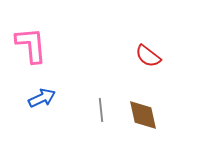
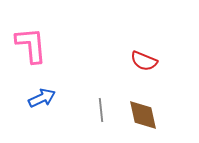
red semicircle: moved 4 px left, 5 px down; rotated 16 degrees counterclockwise
